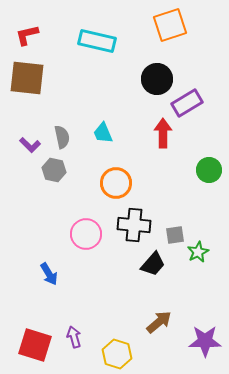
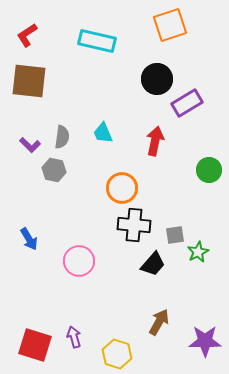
red L-shape: rotated 20 degrees counterclockwise
brown square: moved 2 px right, 3 px down
red arrow: moved 8 px left, 8 px down; rotated 12 degrees clockwise
gray semicircle: rotated 20 degrees clockwise
orange circle: moved 6 px right, 5 px down
pink circle: moved 7 px left, 27 px down
blue arrow: moved 20 px left, 35 px up
brown arrow: rotated 20 degrees counterclockwise
